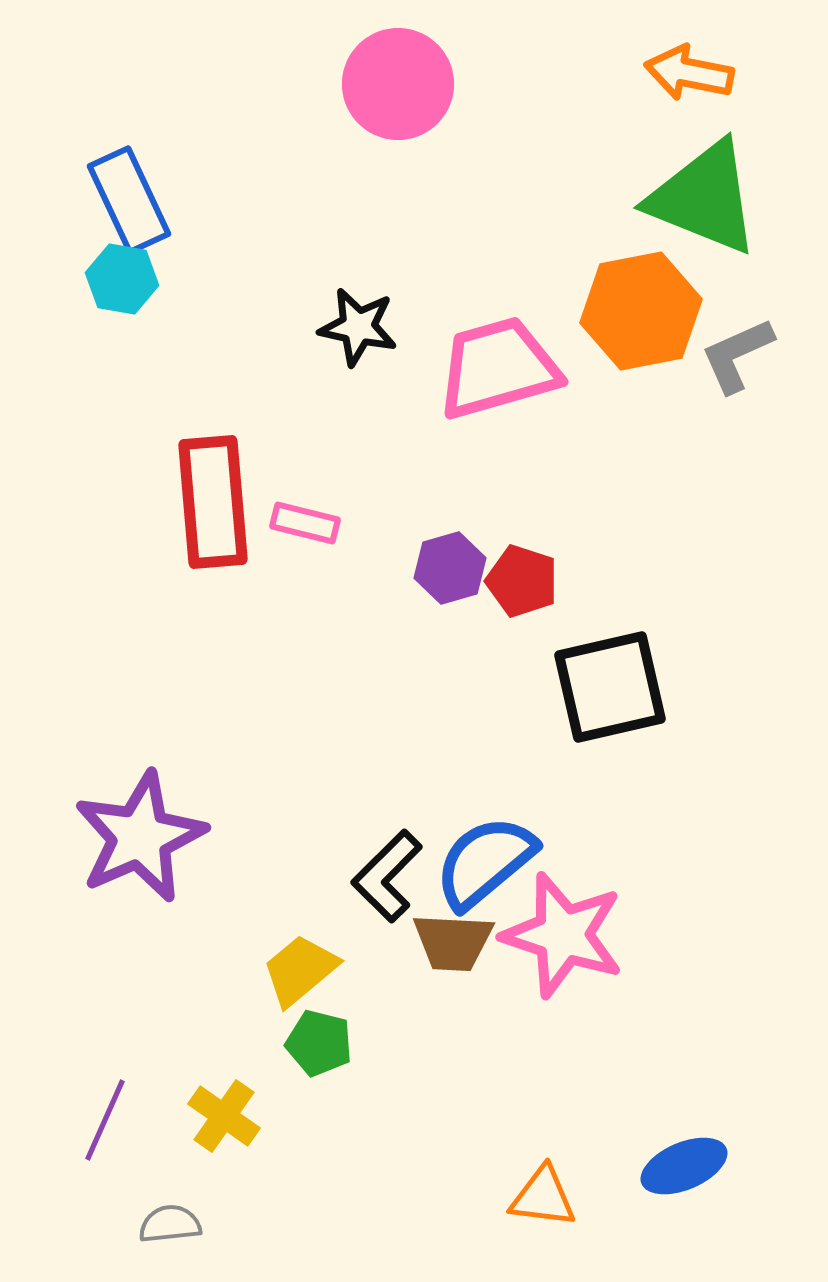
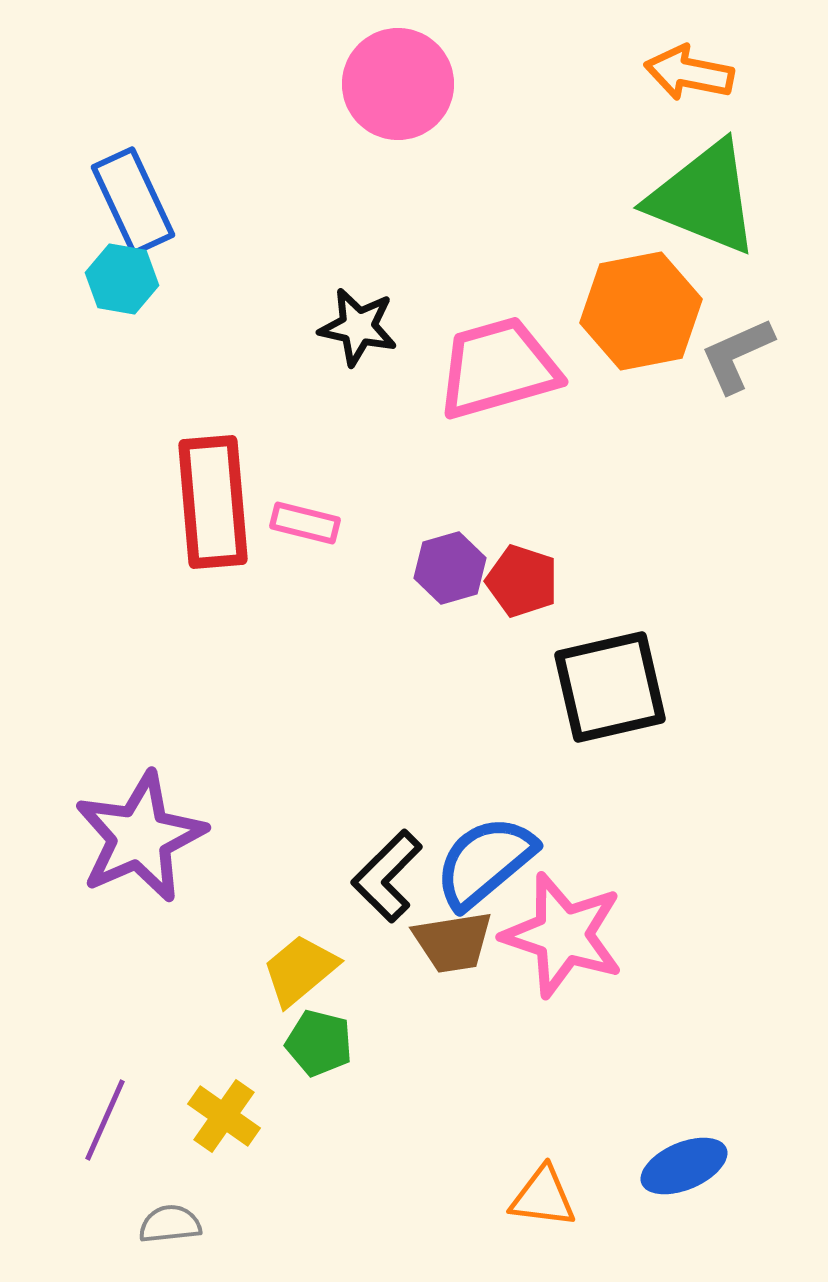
blue rectangle: moved 4 px right, 1 px down
brown trapezoid: rotated 12 degrees counterclockwise
